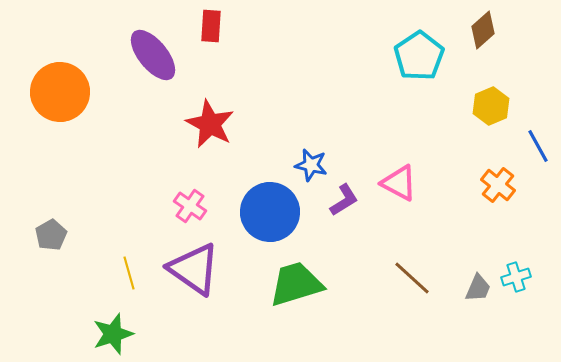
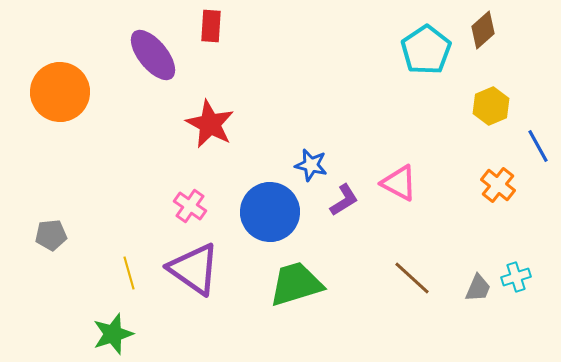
cyan pentagon: moved 7 px right, 6 px up
gray pentagon: rotated 24 degrees clockwise
